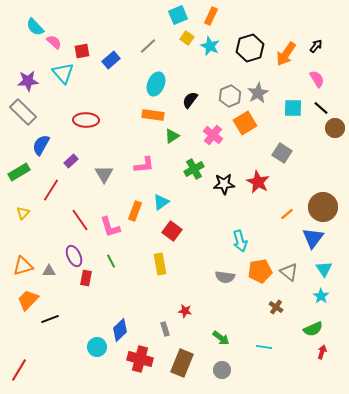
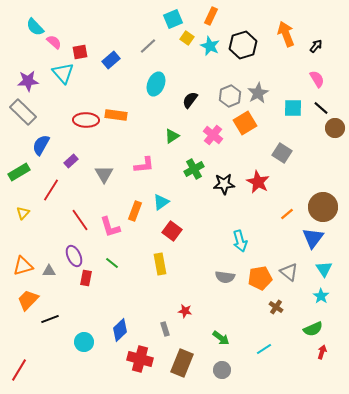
cyan square at (178, 15): moved 5 px left, 4 px down
black hexagon at (250, 48): moved 7 px left, 3 px up
red square at (82, 51): moved 2 px left, 1 px down
orange arrow at (286, 54): moved 20 px up; rotated 125 degrees clockwise
orange rectangle at (153, 115): moved 37 px left
green line at (111, 261): moved 1 px right, 2 px down; rotated 24 degrees counterclockwise
orange pentagon at (260, 271): moved 7 px down
cyan circle at (97, 347): moved 13 px left, 5 px up
cyan line at (264, 347): moved 2 px down; rotated 42 degrees counterclockwise
